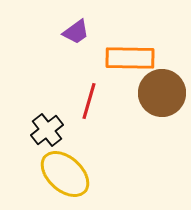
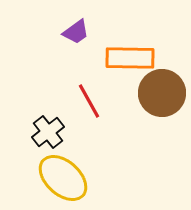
red line: rotated 45 degrees counterclockwise
black cross: moved 1 px right, 2 px down
yellow ellipse: moved 2 px left, 4 px down
